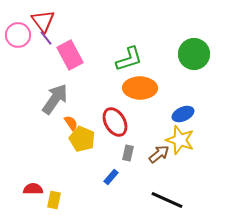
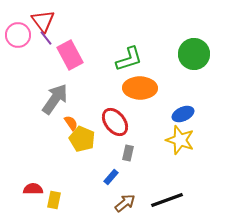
red ellipse: rotated 8 degrees counterclockwise
brown arrow: moved 34 px left, 49 px down
black line: rotated 44 degrees counterclockwise
